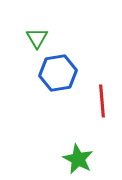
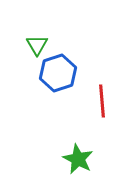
green triangle: moved 7 px down
blue hexagon: rotated 9 degrees counterclockwise
